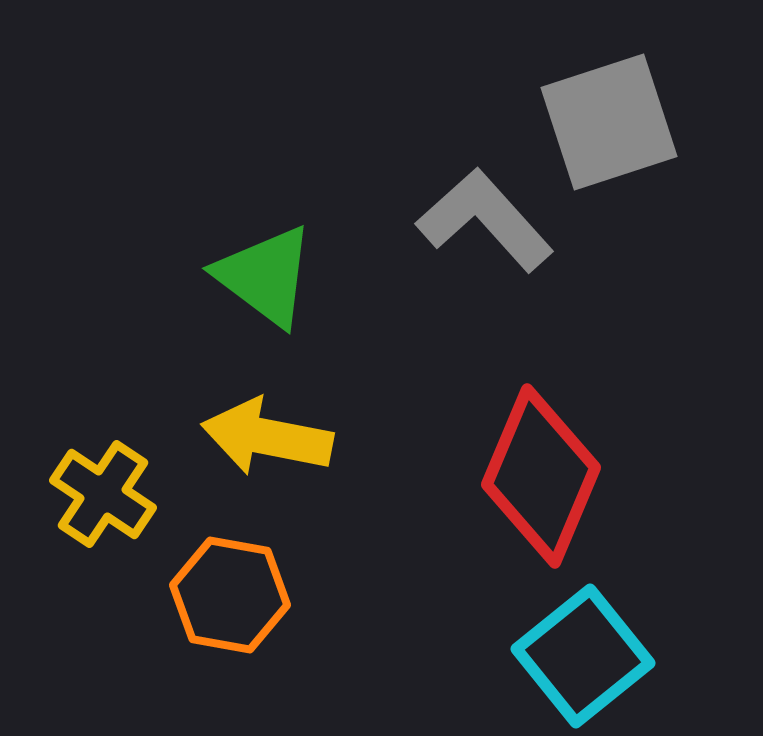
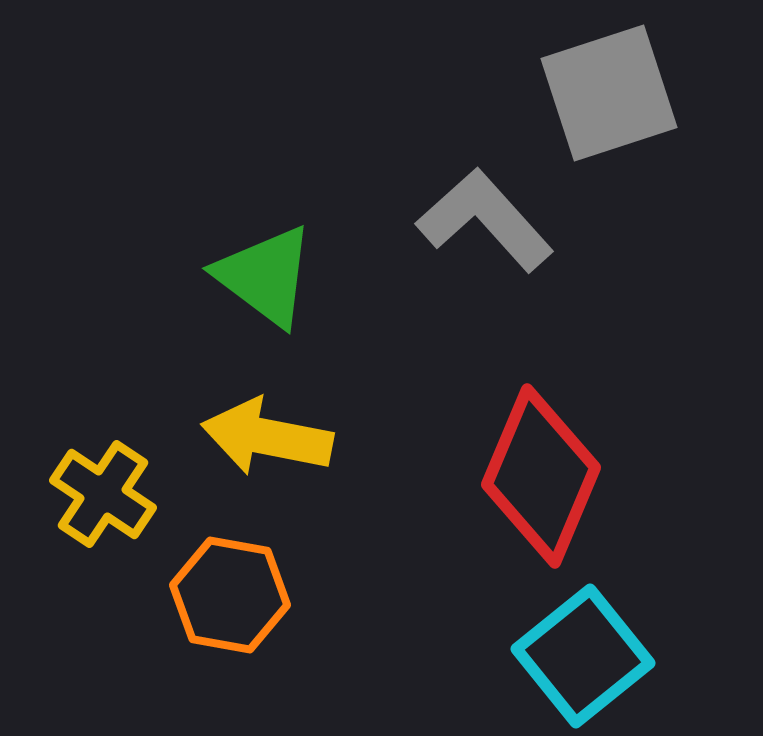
gray square: moved 29 px up
